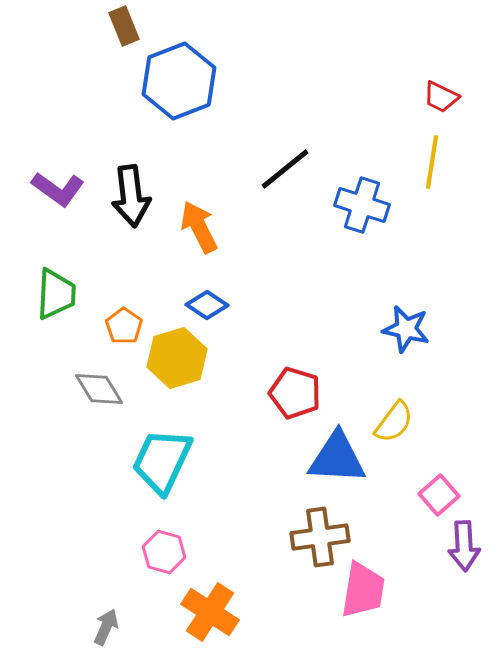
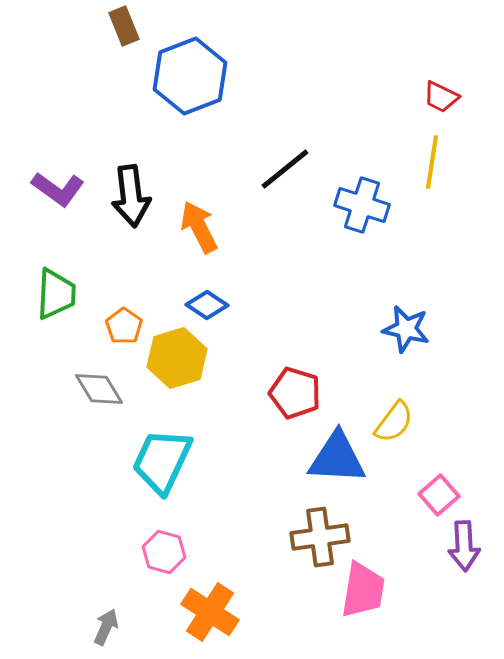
blue hexagon: moved 11 px right, 5 px up
